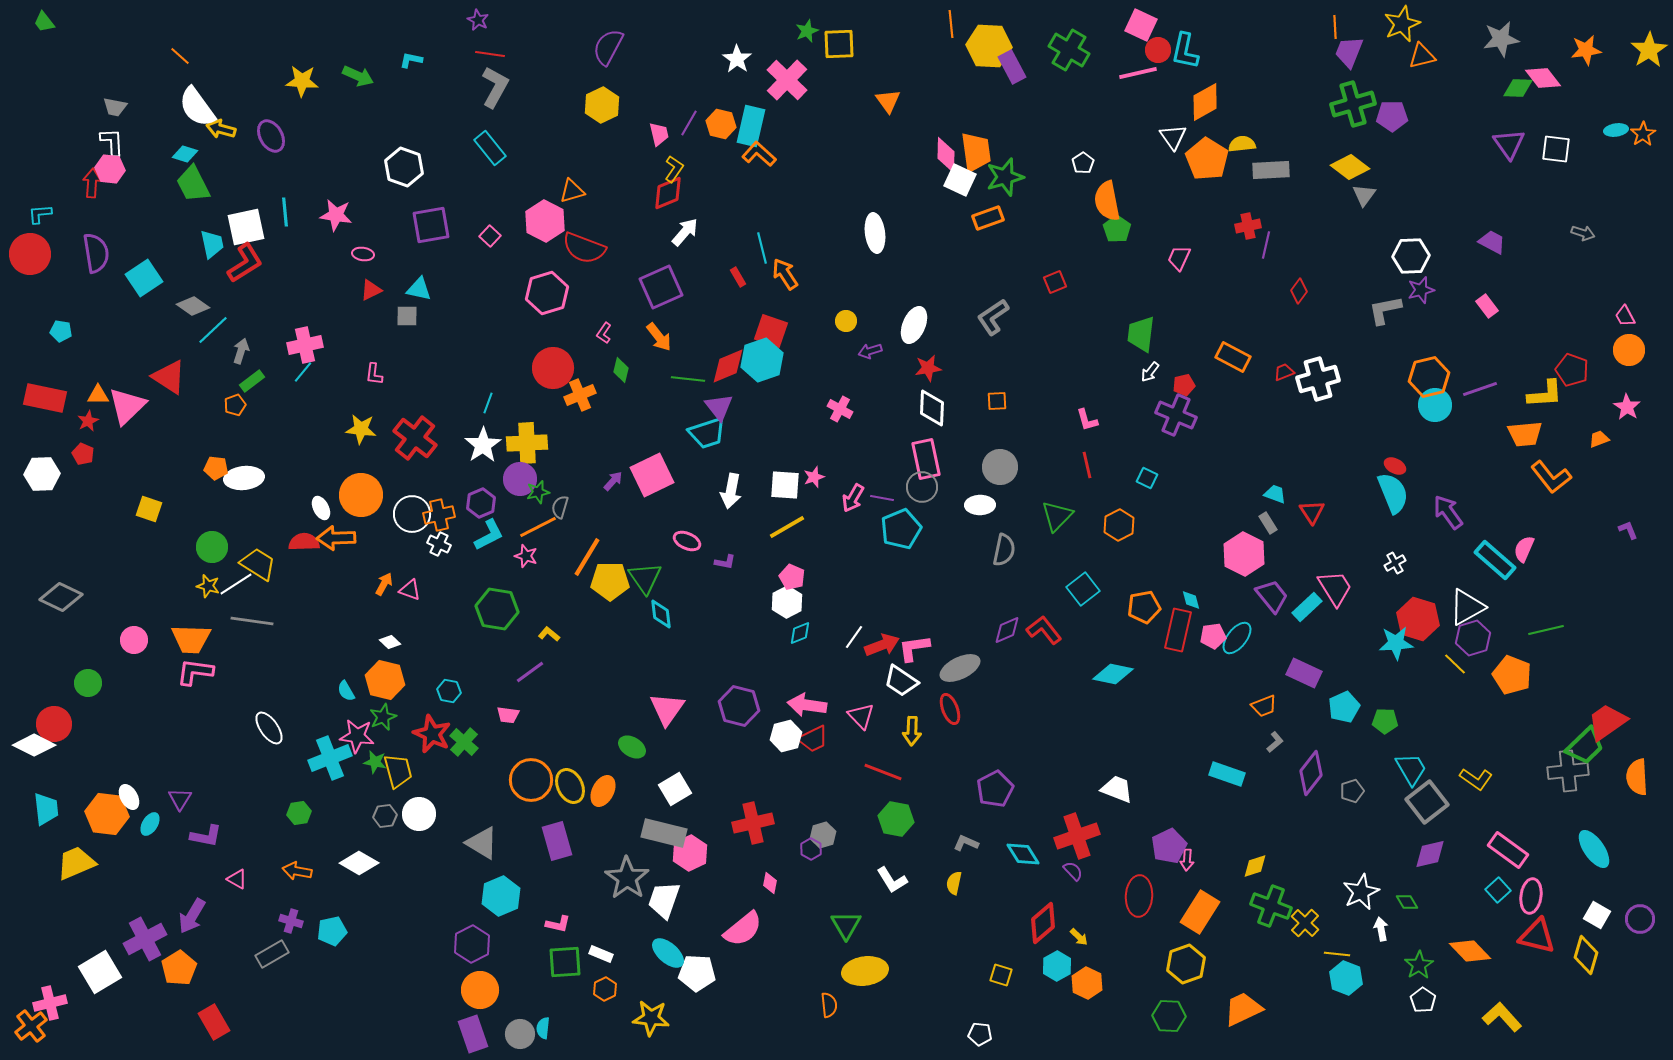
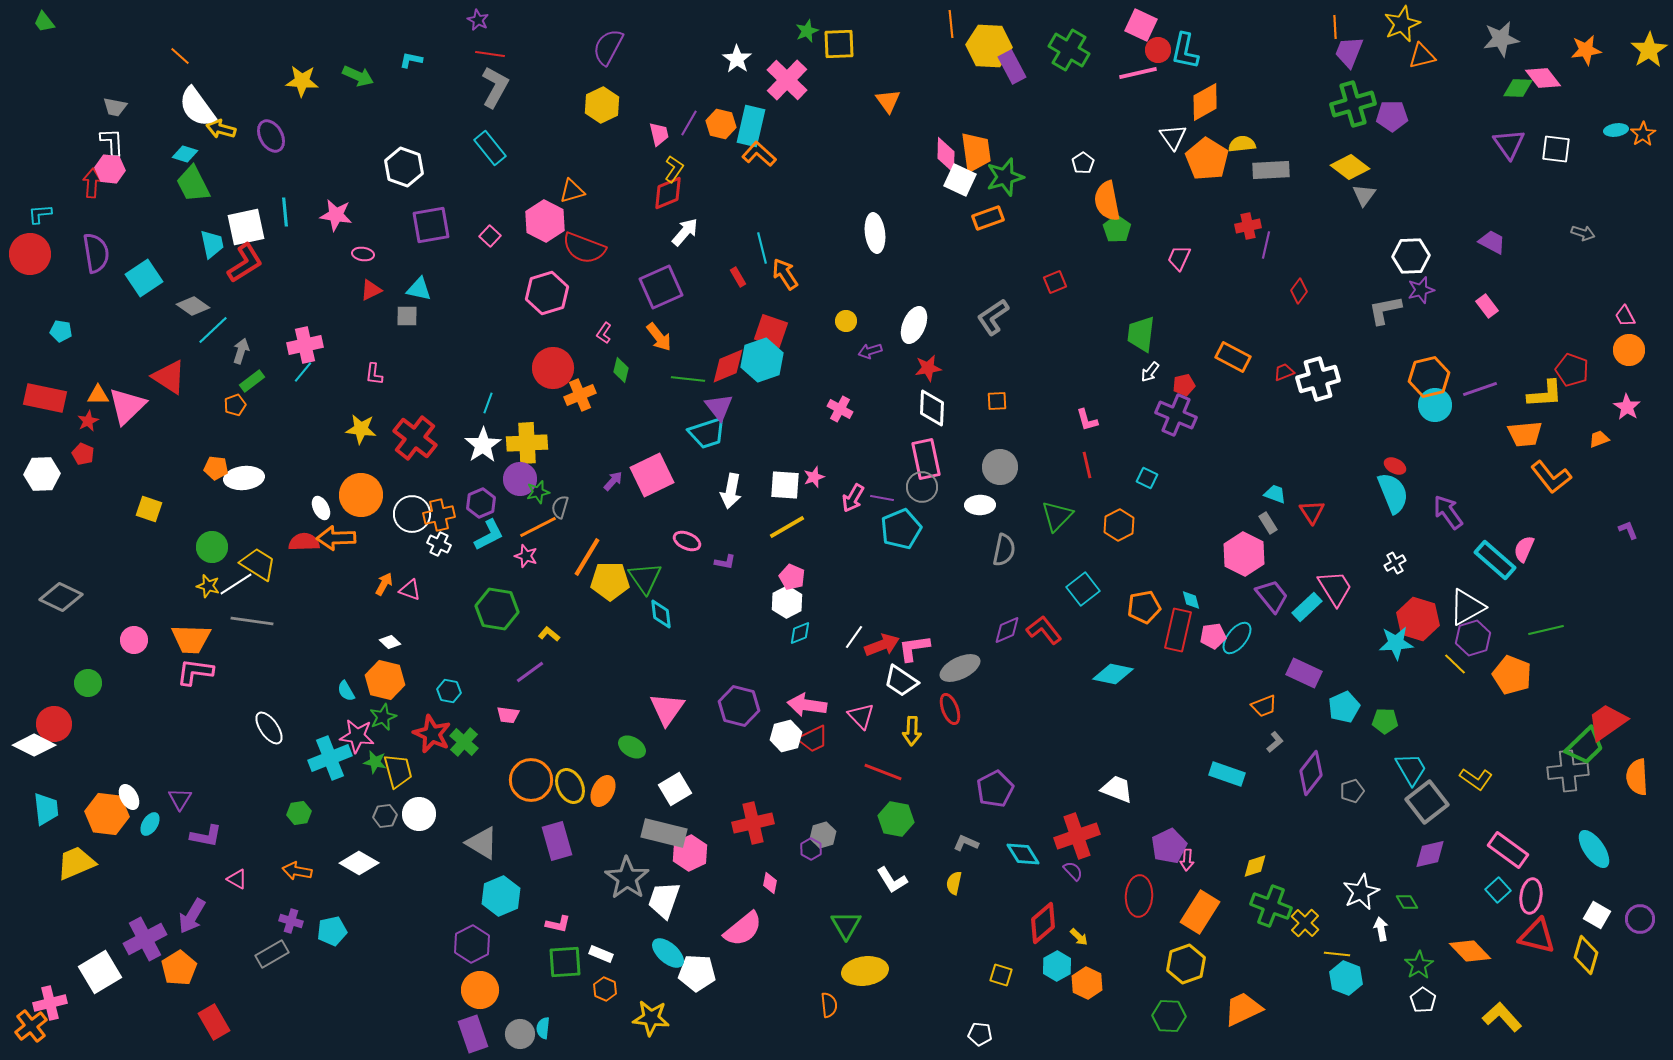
orange hexagon at (605, 989): rotated 10 degrees counterclockwise
